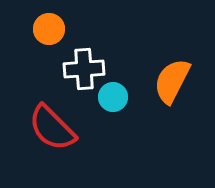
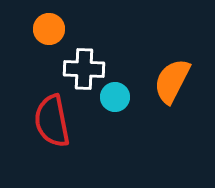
white cross: rotated 6 degrees clockwise
cyan circle: moved 2 px right
red semicircle: moved 7 px up; rotated 34 degrees clockwise
